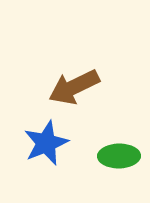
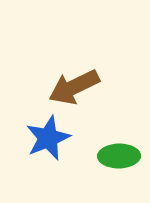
blue star: moved 2 px right, 5 px up
